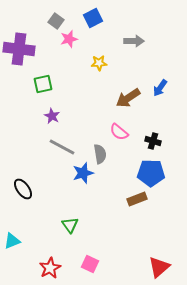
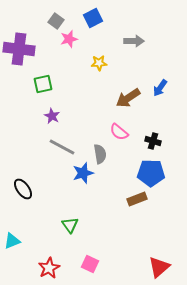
red star: moved 1 px left
